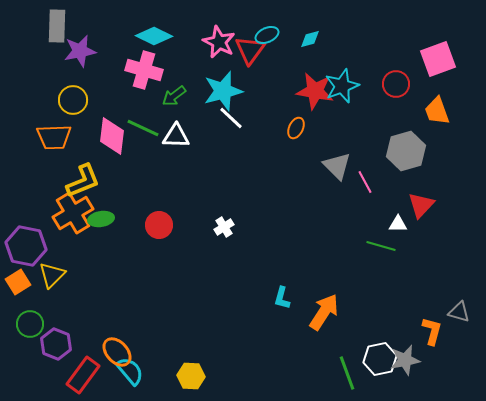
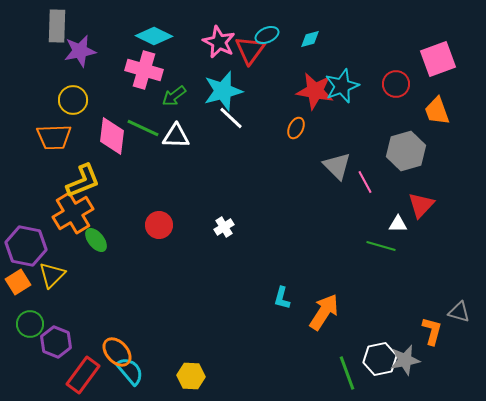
green ellipse at (101, 219): moved 5 px left, 21 px down; rotated 60 degrees clockwise
purple hexagon at (56, 344): moved 2 px up
